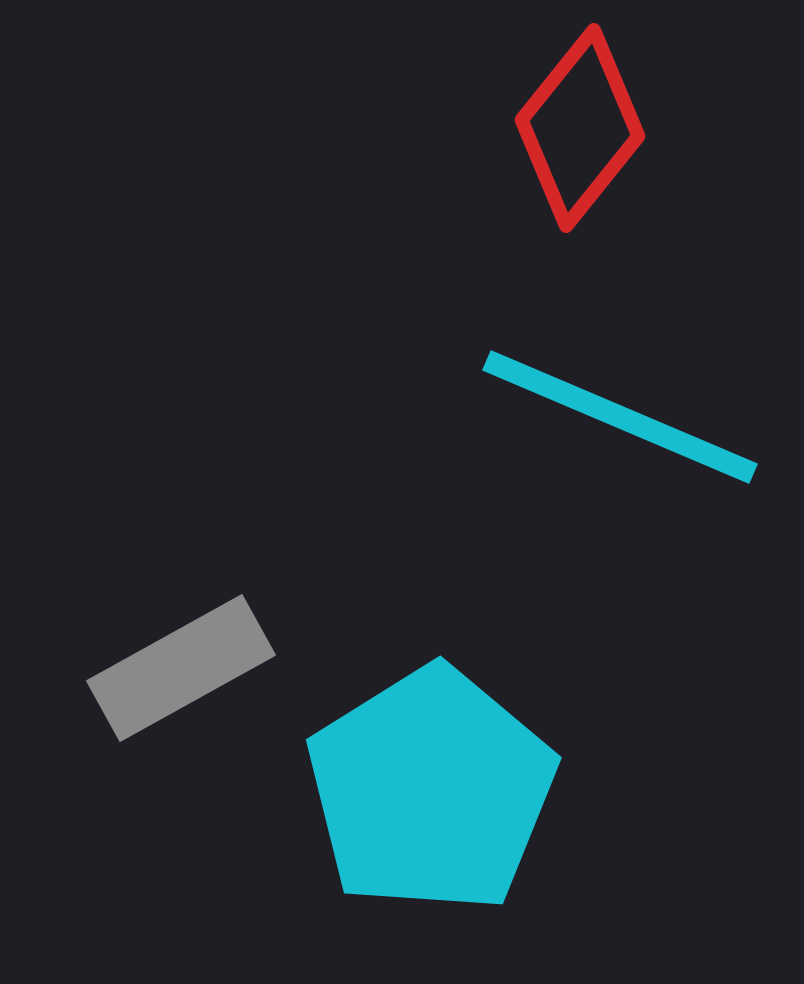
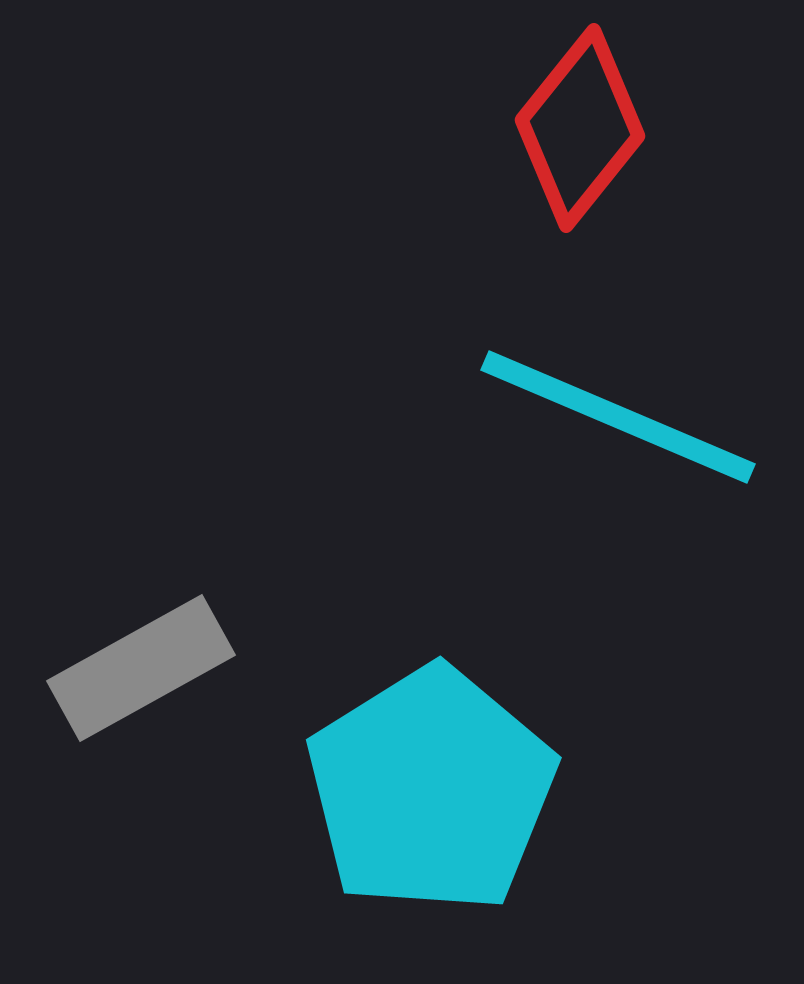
cyan line: moved 2 px left
gray rectangle: moved 40 px left
